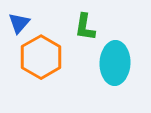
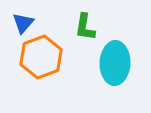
blue triangle: moved 4 px right
orange hexagon: rotated 9 degrees clockwise
